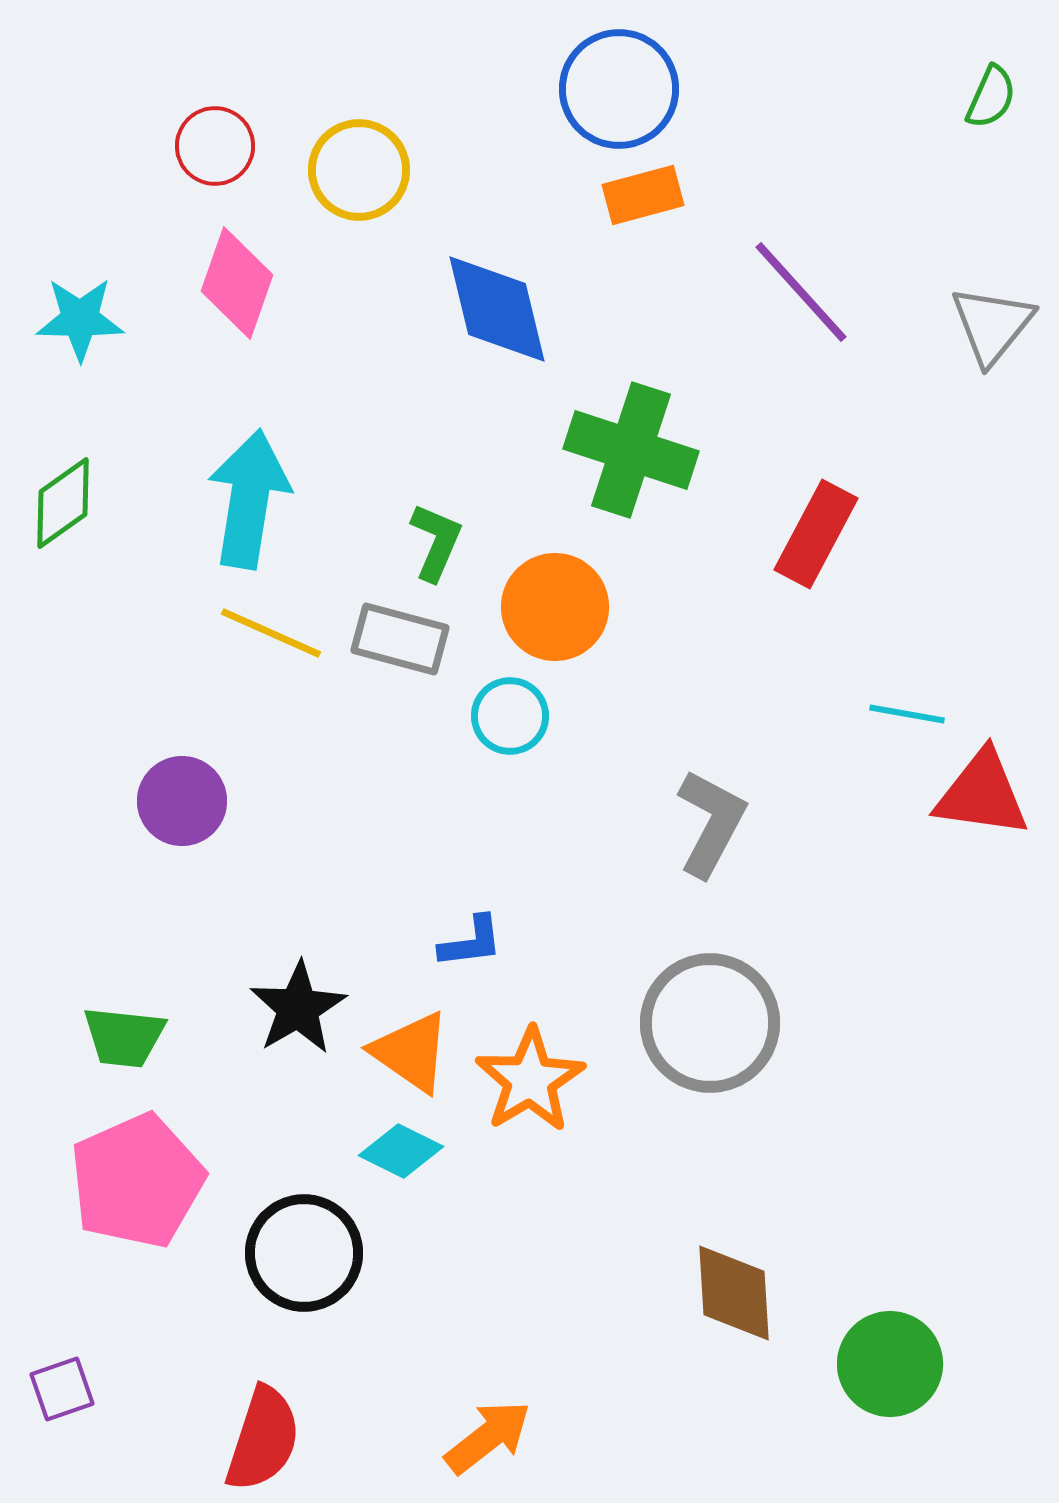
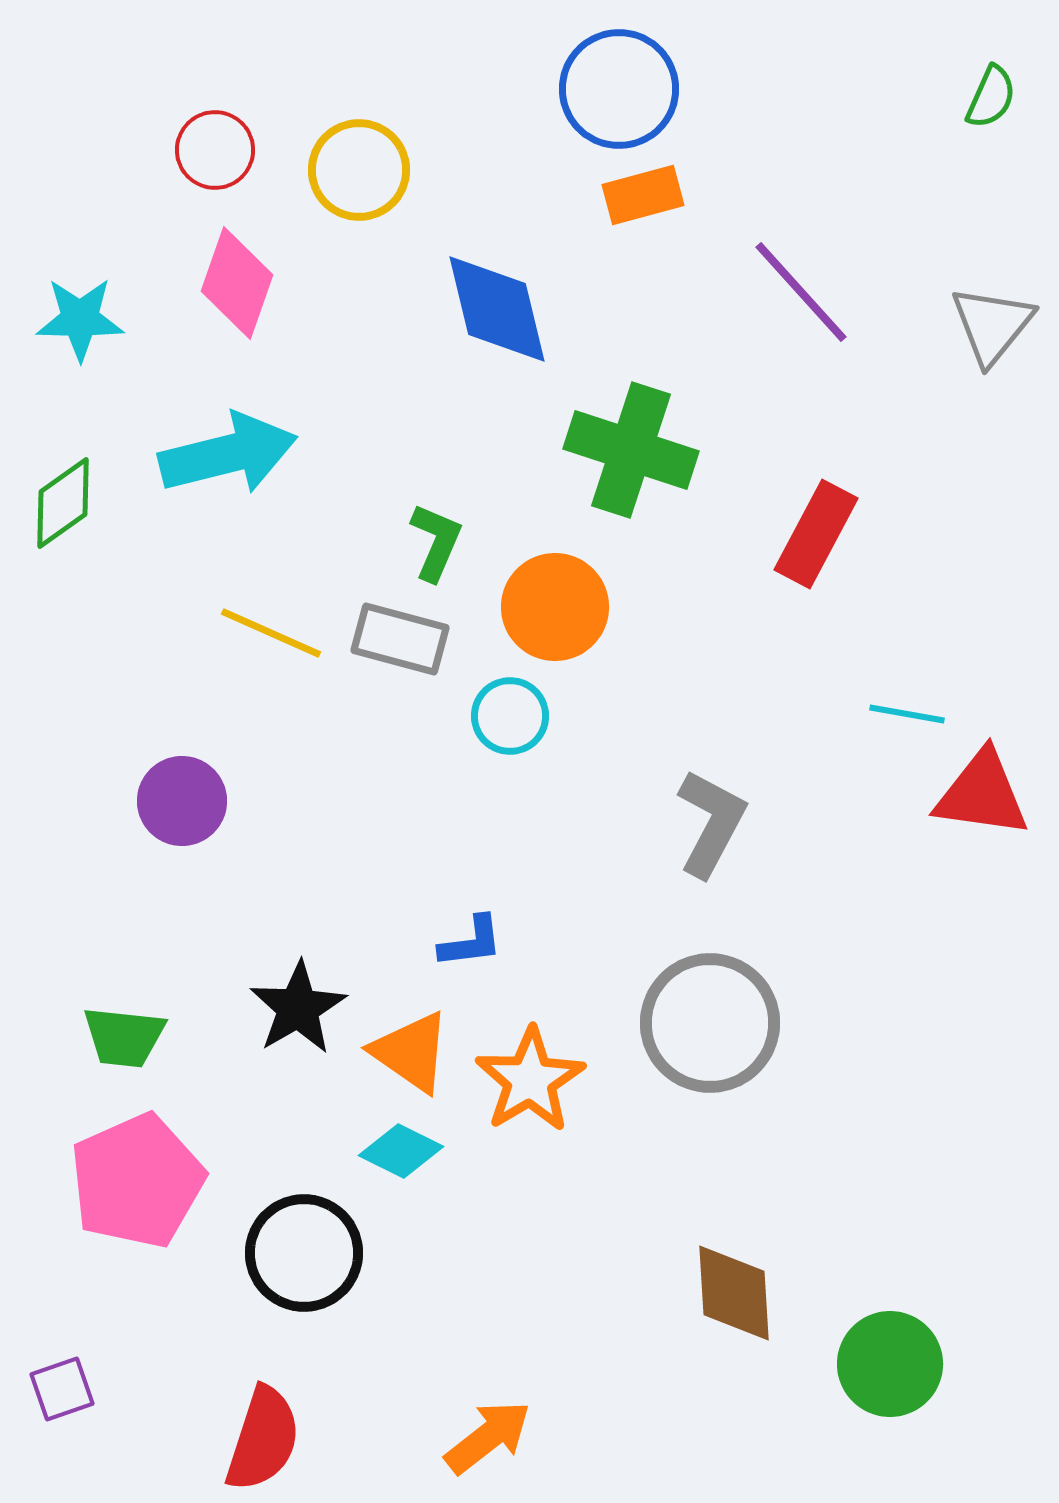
red circle: moved 4 px down
cyan arrow: moved 21 px left, 45 px up; rotated 67 degrees clockwise
